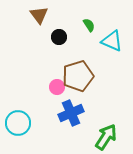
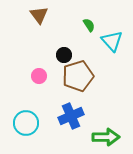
black circle: moved 5 px right, 18 px down
cyan triangle: rotated 25 degrees clockwise
pink circle: moved 18 px left, 11 px up
blue cross: moved 3 px down
cyan circle: moved 8 px right
green arrow: rotated 56 degrees clockwise
